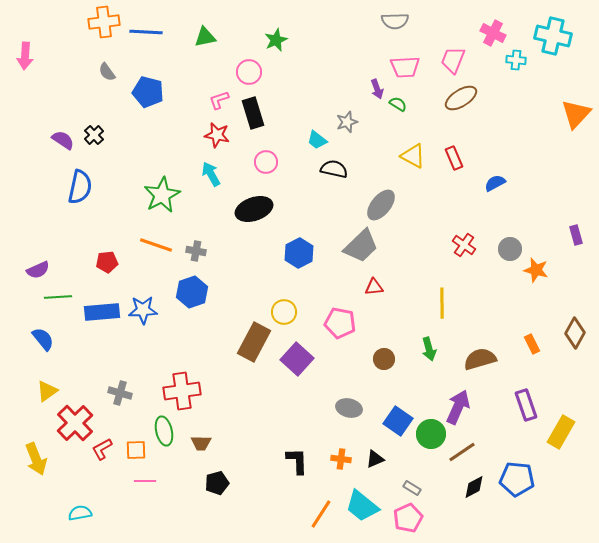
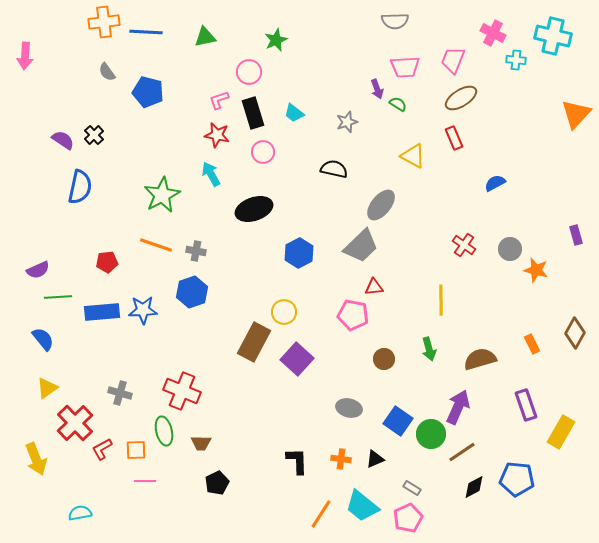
cyan trapezoid at (317, 140): moved 23 px left, 27 px up
red rectangle at (454, 158): moved 20 px up
pink circle at (266, 162): moved 3 px left, 10 px up
yellow line at (442, 303): moved 1 px left, 3 px up
pink pentagon at (340, 323): moved 13 px right, 8 px up
yellow triangle at (47, 391): moved 3 px up
red cross at (182, 391): rotated 30 degrees clockwise
black pentagon at (217, 483): rotated 10 degrees counterclockwise
